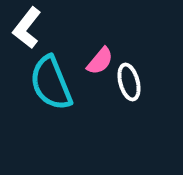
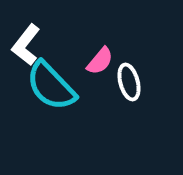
white L-shape: moved 1 px left, 17 px down
cyan semicircle: moved 3 px down; rotated 22 degrees counterclockwise
